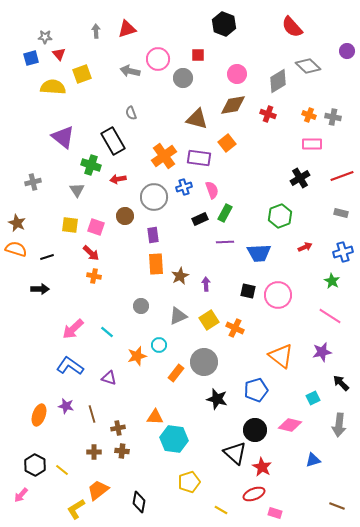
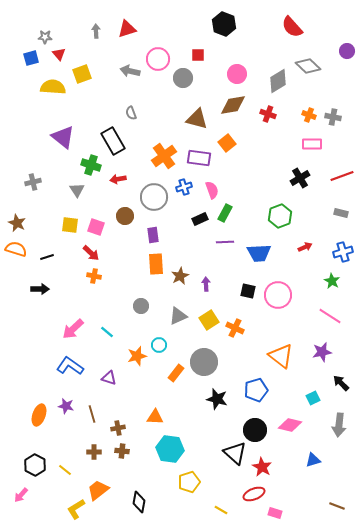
cyan hexagon at (174, 439): moved 4 px left, 10 px down
yellow line at (62, 470): moved 3 px right
